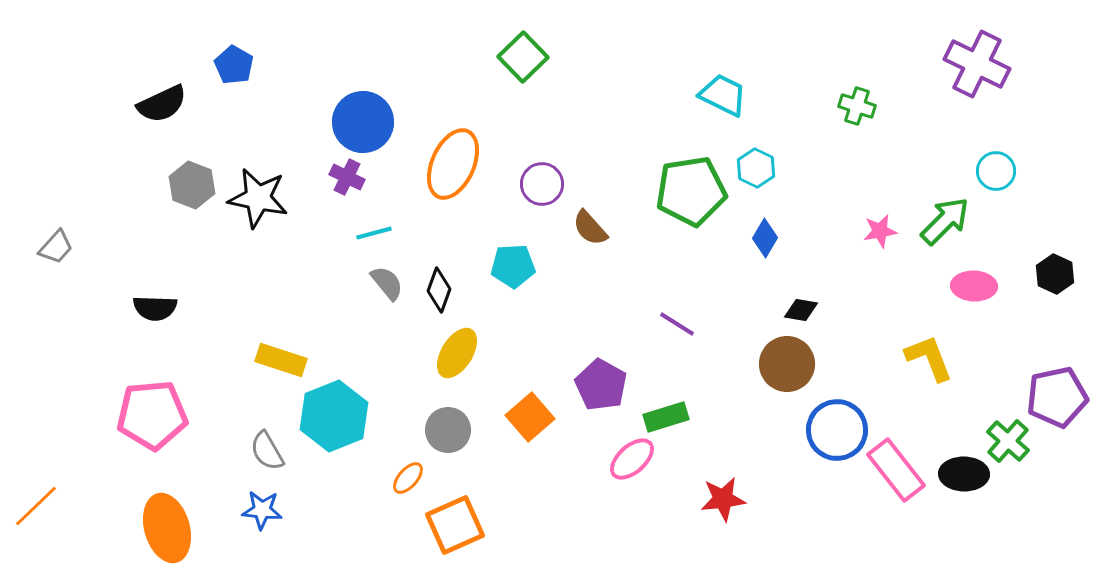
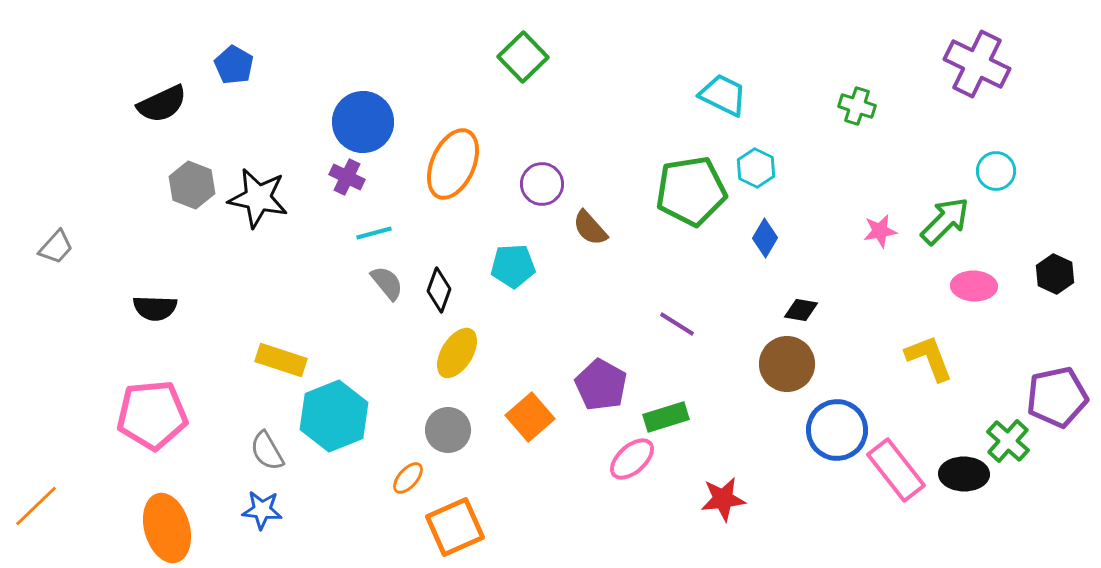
orange square at (455, 525): moved 2 px down
